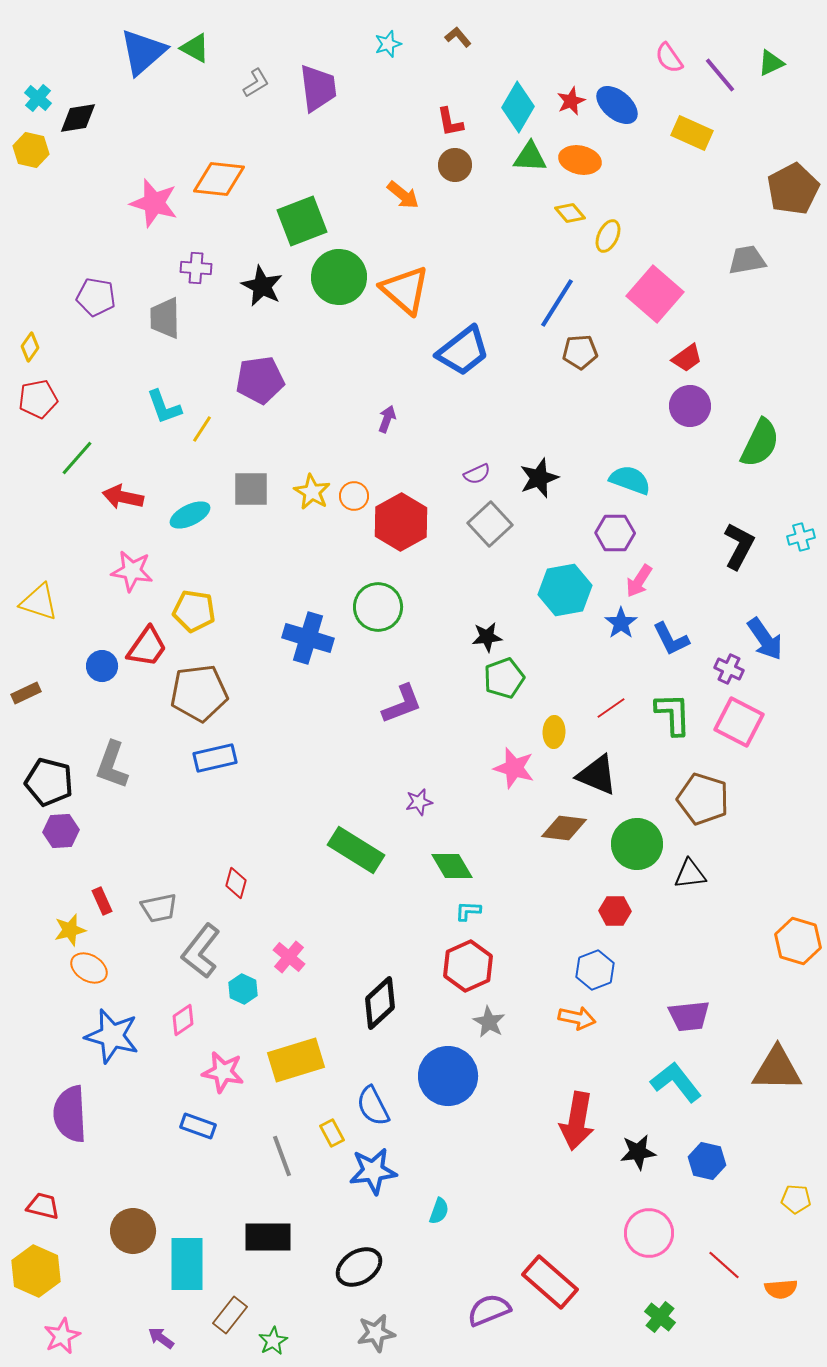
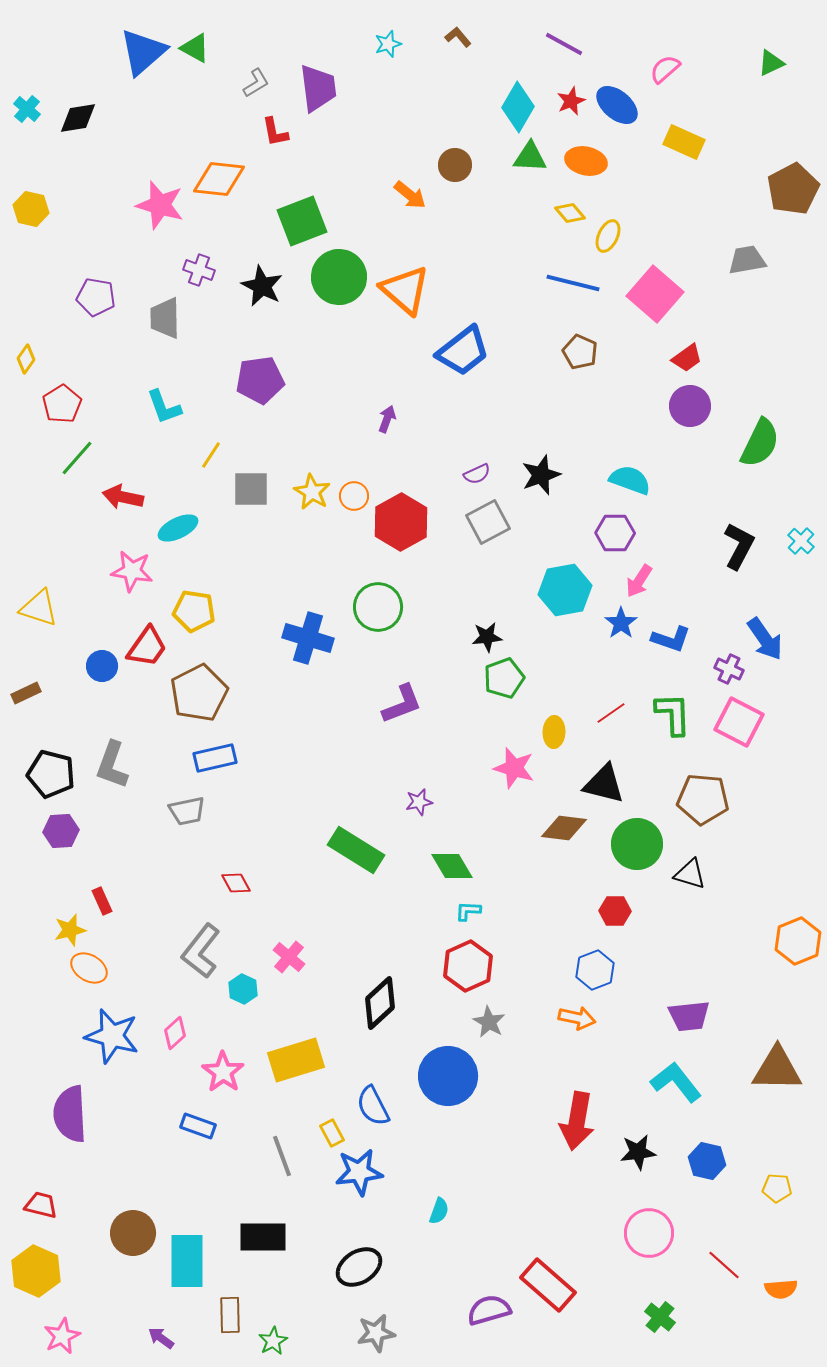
pink semicircle at (669, 58): moved 4 px left, 11 px down; rotated 84 degrees clockwise
purple line at (720, 75): moved 156 px left, 31 px up; rotated 21 degrees counterclockwise
cyan cross at (38, 98): moved 11 px left, 11 px down
red L-shape at (450, 122): moved 175 px left, 10 px down
yellow rectangle at (692, 133): moved 8 px left, 9 px down
yellow hexagon at (31, 150): moved 59 px down
orange ellipse at (580, 160): moved 6 px right, 1 px down
orange arrow at (403, 195): moved 7 px right
pink star at (154, 203): moved 6 px right, 2 px down
purple cross at (196, 268): moved 3 px right, 2 px down; rotated 16 degrees clockwise
blue line at (557, 303): moved 16 px right, 20 px up; rotated 72 degrees clockwise
yellow diamond at (30, 347): moved 4 px left, 12 px down
brown pentagon at (580, 352): rotated 28 degrees clockwise
red pentagon at (38, 399): moved 24 px right, 5 px down; rotated 21 degrees counterclockwise
yellow line at (202, 429): moved 9 px right, 26 px down
black star at (539, 478): moved 2 px right, 3 px up
cyan ellipse at (190, 515): moved 12 px left, 13 px down
gray square at (490, 524): moved 2 px left, 2 px up; rotated 15 degrees clockwise
cyan cross at (801, 537): moved 4 px down; rotated 32 degrees counterclockwise
yellow triangle at (39, 602): moved 6 px down
blue L-shape at (671, 639): rotated 45 degrees counterclockwise
brown pentagon at (199, 693): rotated 20 degrees counterclockwise
red line at (611, 708): moved 5 px down
black triangle at (597, 775): moved 7 px right, 9 px down; rotated 9 degrees counterclockwise
black pentagon at (49, 782): moved 2 px right, 8 px up
brown pentagon at (703, 799): rotated 12 degrees counterclockwise
black triangle at (690, 874): rotated 24 degrees clockwise
red diamond at (236, 883): rotated 44 degrees counterclockwise
gray trapezoid at (159, 908): moved 28 px right, 97 px up
orange hexagon at (798, 941): rotated 21 degrees clockwise
pink diamond at (183, 1020): moved 8 px left, 13 px down; rotated 8 degrees counterclockwise
pink star at (223, 1072): rotated 24 degrees clockwise
blue star at (373, 1171): moved 14 px left, 1 px down
yellow pentagon at (796, 1199): moved 19 px left, 11 px up
red trapezoid at (43, 1206): moved 2 px left, 1 px up
brown circle at (133, 1231): moved 2 px down
black rectangle at (268, 1237): moved 5 px left
cyan rectangle at (187, 1264): moved 3 px up
red rectangle at (550, 1282): moved 2 px left, 3 px down
purple semicircle at (489, 1310): rotated 6 degrees clockwise
brown rectangle at (230, 1315): rotated 39 degrees counterclockwise
